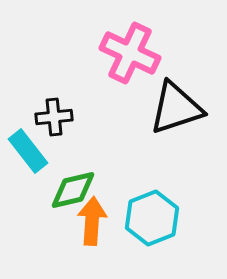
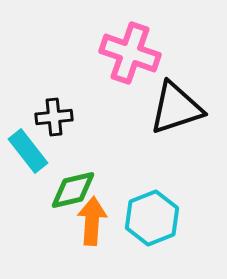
pink cross: rotated 6 degrees counterclockwise
